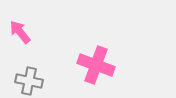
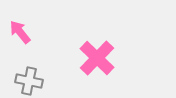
pink cross: moved 1 px right, 7 px up; rotated 24 degrees clockwise
